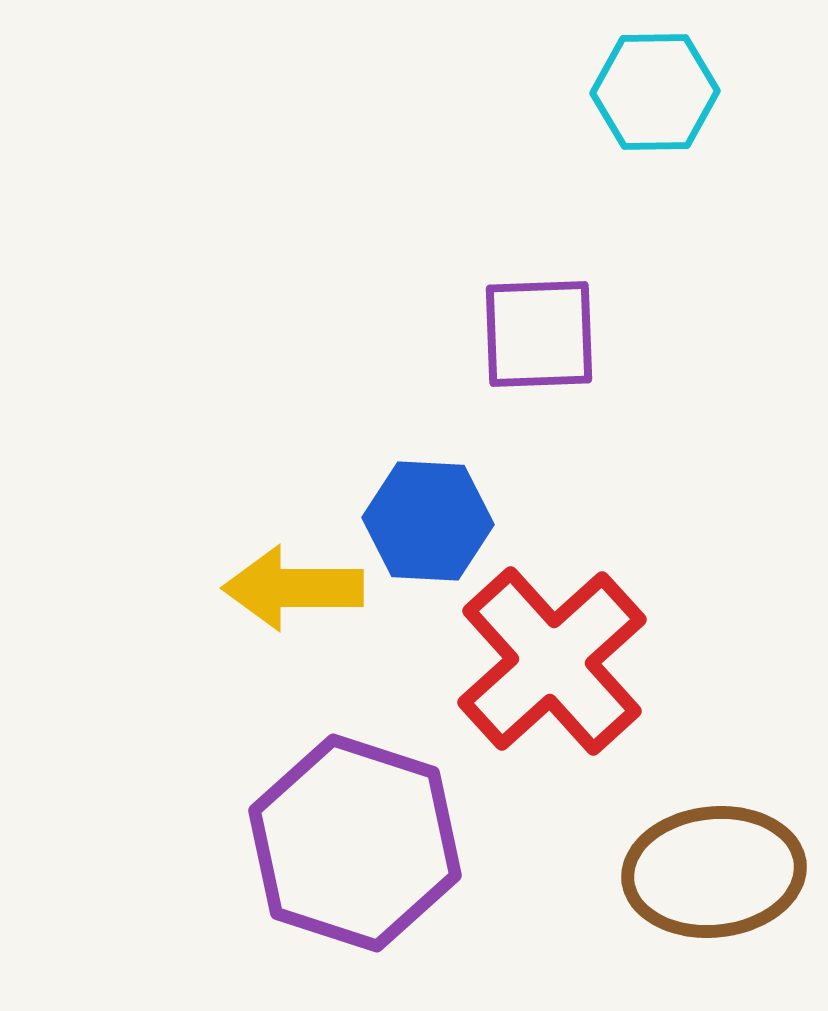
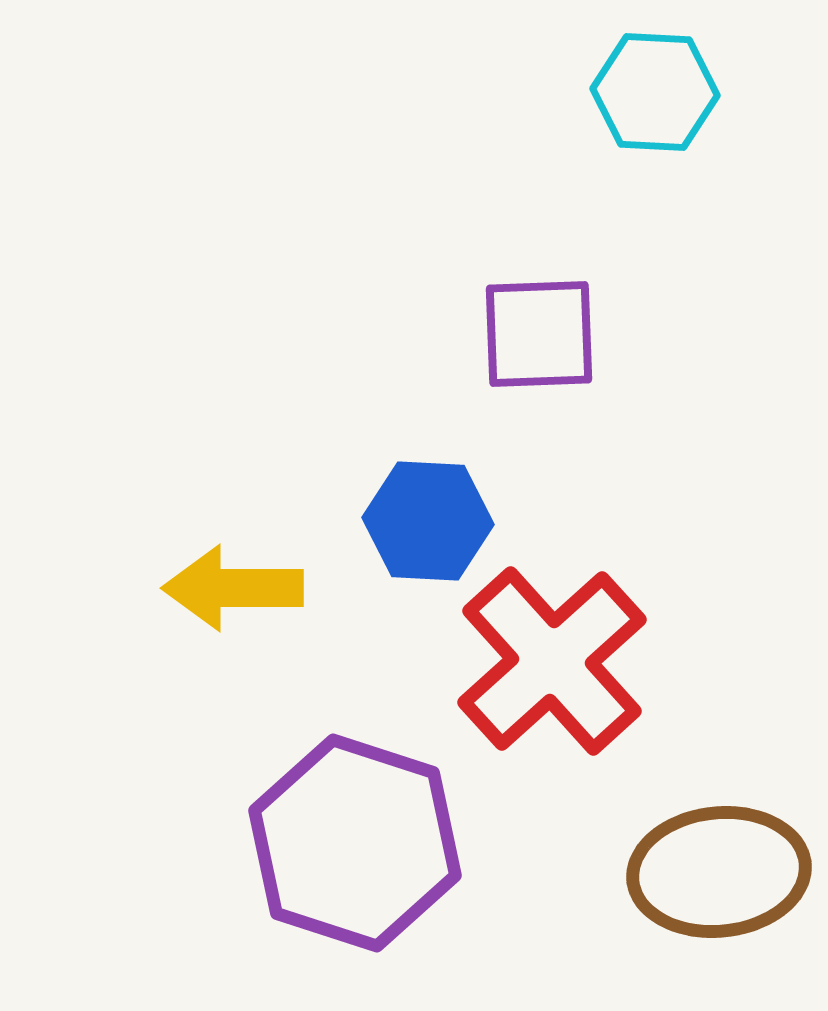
cyan hexagon: rotated 4 degrees clockwise
yellow arrow: moved 60 px left
brown ellipse: moved 5 px right
